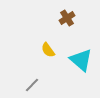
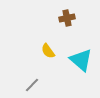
brown cross: rotated 21 degrees clockwise
yellow semicircle: moved 1 px down
